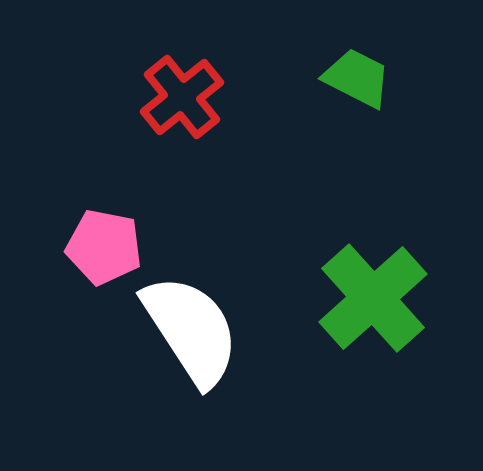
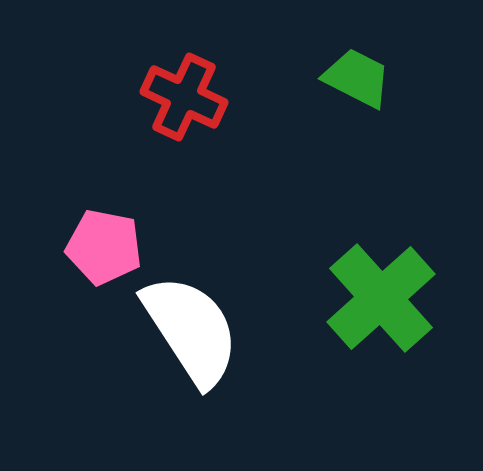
red cross: moved 2 px right; rotated 26 degrees counterclockwise
green cross: moved 8 px right
